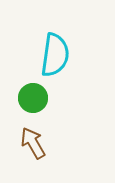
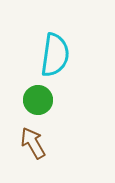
green circle: moved 5 px right, 2 px down
